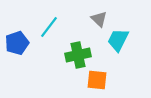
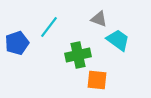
gray triangle: rotated 24 degrees counterclockwise
cyan trapezoid: rotated 100 degrees clockwise
